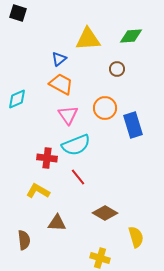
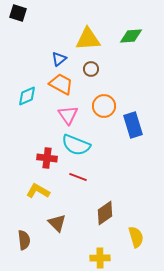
brown circle: moved 26 px left
cyan diamond: moved 10 px right, 3 px up
orange circle: moved 1 px left, 2 px up
cyan semicircle: rotated 44 degrees clockwise
red line: rotated 30 degrees counterclockwise
brown diamond: rotated 65 degrees counterclockwise
brown triangle: rotated 42 degrees clockwise
yellow cross: rotated 18 degrees counterclockwise
